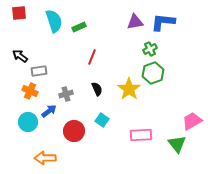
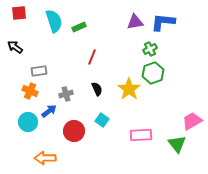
black arrow: moved 5 px left, 9 px up
